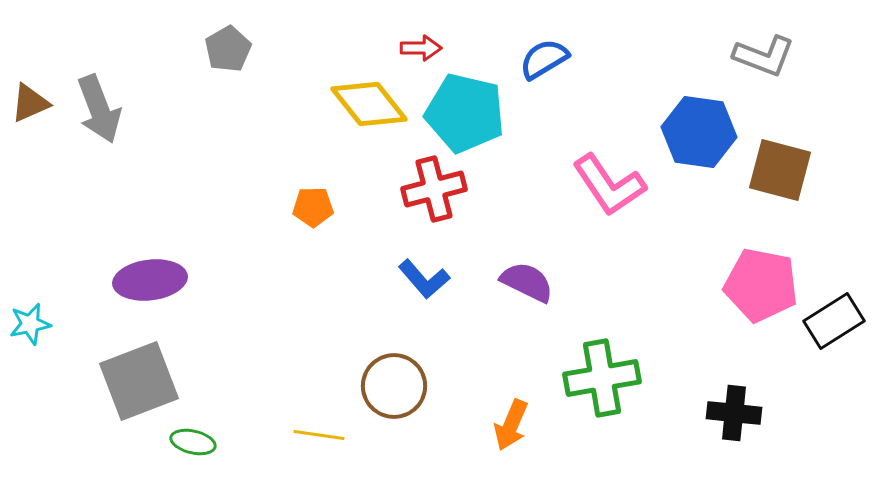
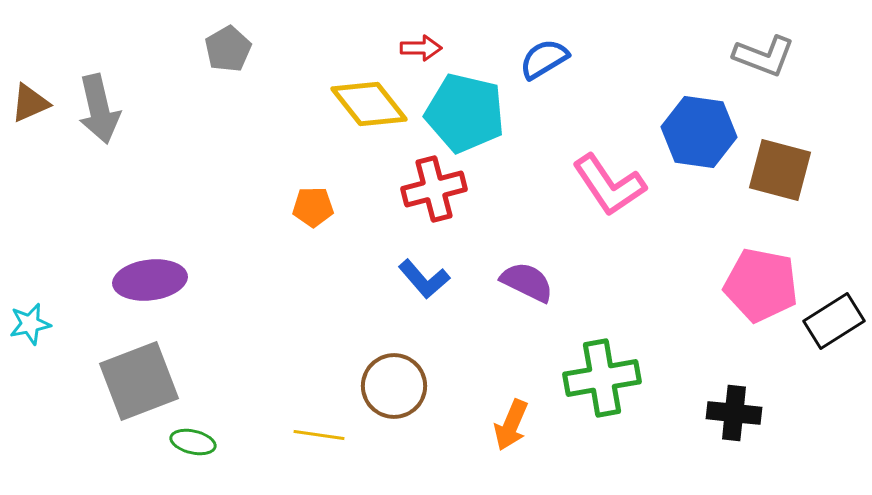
gray arrow: rotated 8 degrees clockwise
